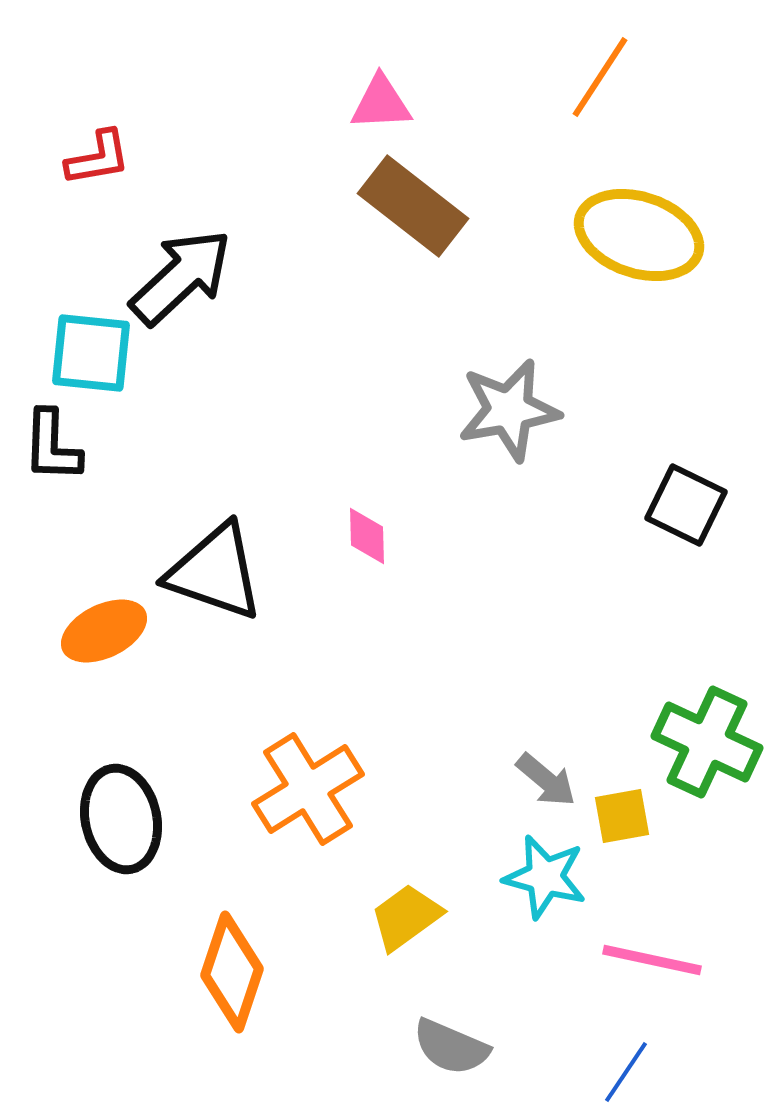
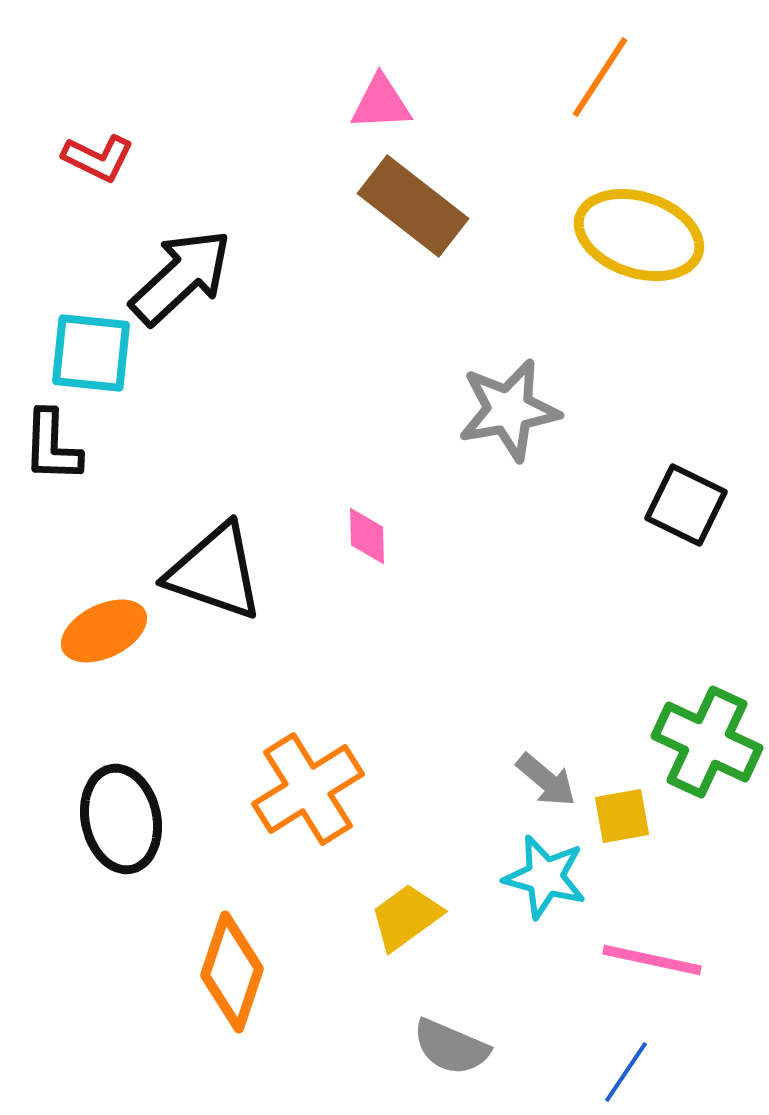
red L-shape: rotated 36 degrees clockwise
